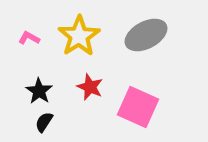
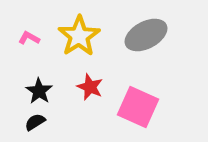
black semicircle: moved 9 px left; rotated 25 degrees clockwise
